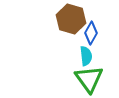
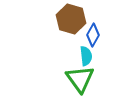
blue diamond: moved 2 px right, 2 px down
green triangle: moved 9 px left
